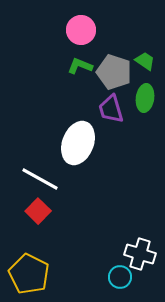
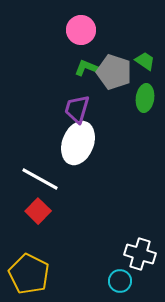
green L-shape: moved 7 px right, 2 px down
purple trapezoid: moved 34 px left; rotated 32 degrees clockwise
cyan circle: moved 4 px down
